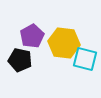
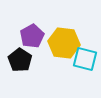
black pentagon: rotated 20 degrees clockwise
